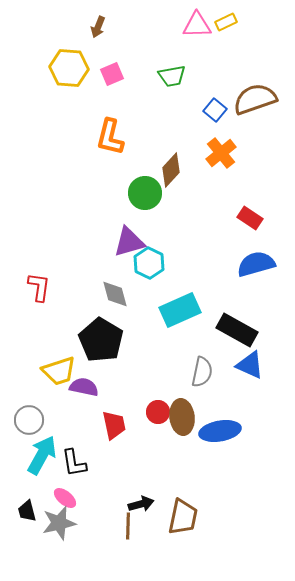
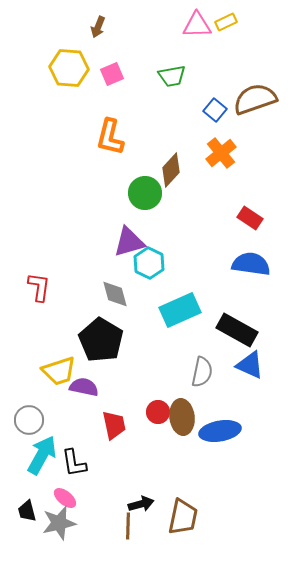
blue semicircle: moved 5 px left; rotated 24 degrees clockwise
